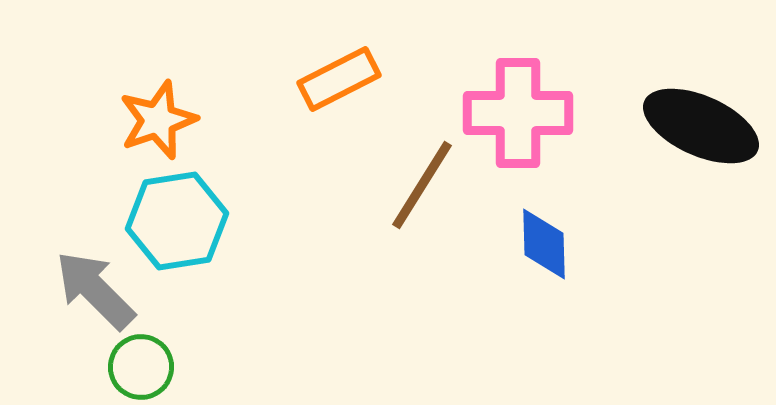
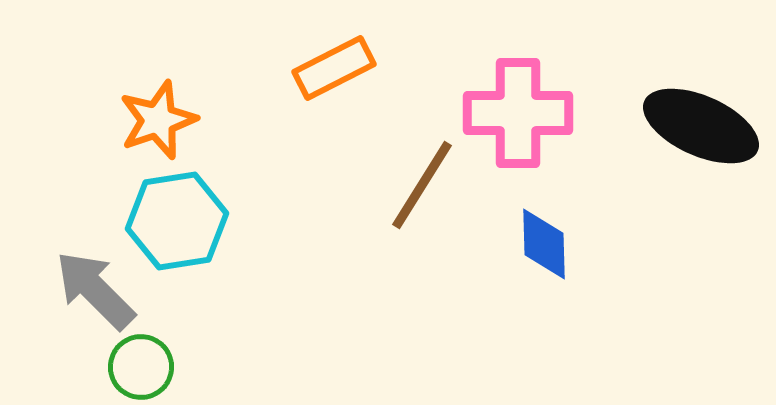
orange rectangle: moved 5 px left, 11 px up
